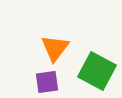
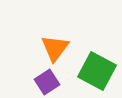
purple square: rotated 25 degrees counterclockwise
